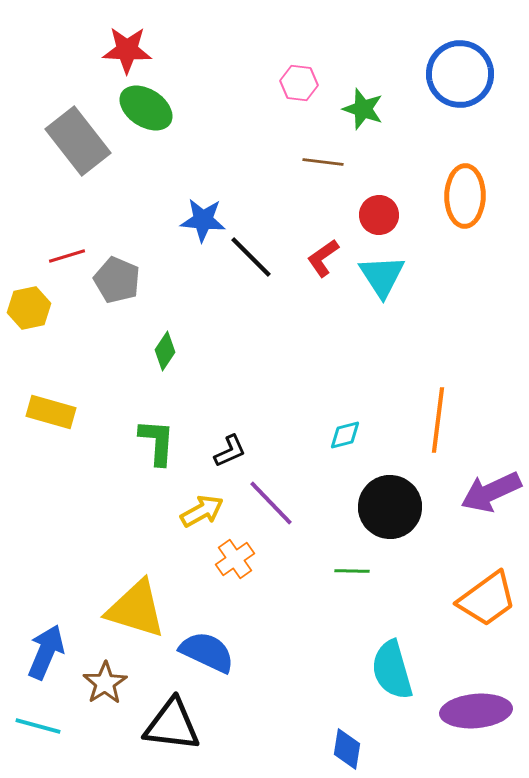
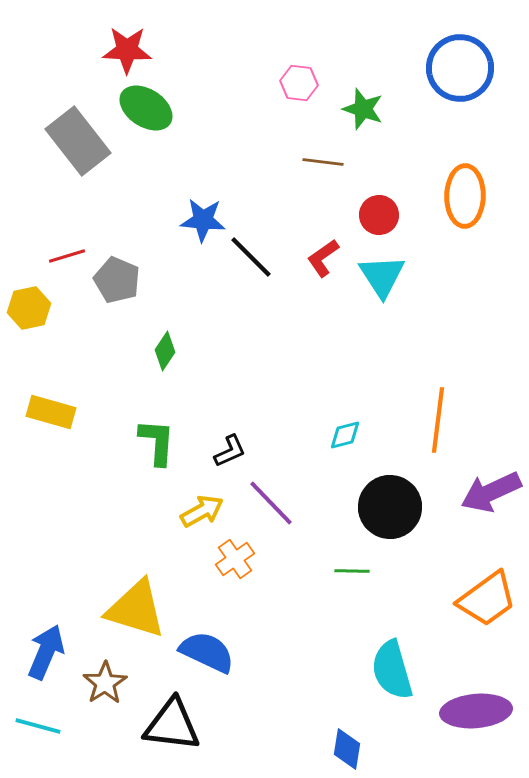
blue circle: moved 6 px up
